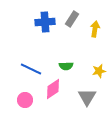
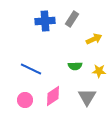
blue cross: moved 1 px up
yellow arrow: moved 1 px left, 10 px down; rotated 56 degrees clockwise
green semicircle: moved 9 px right
yellow star: rotated 16 degrees clockwise
pink diamond: moved 7 px down
